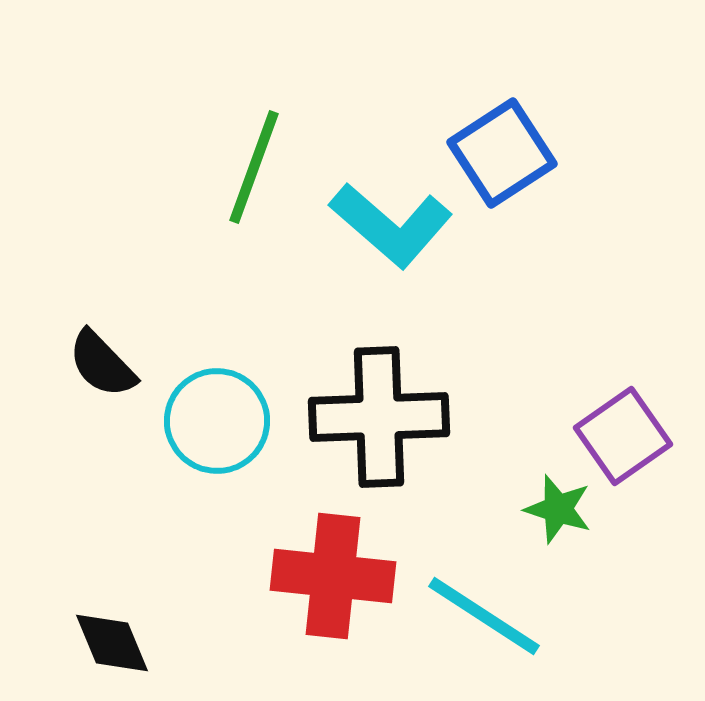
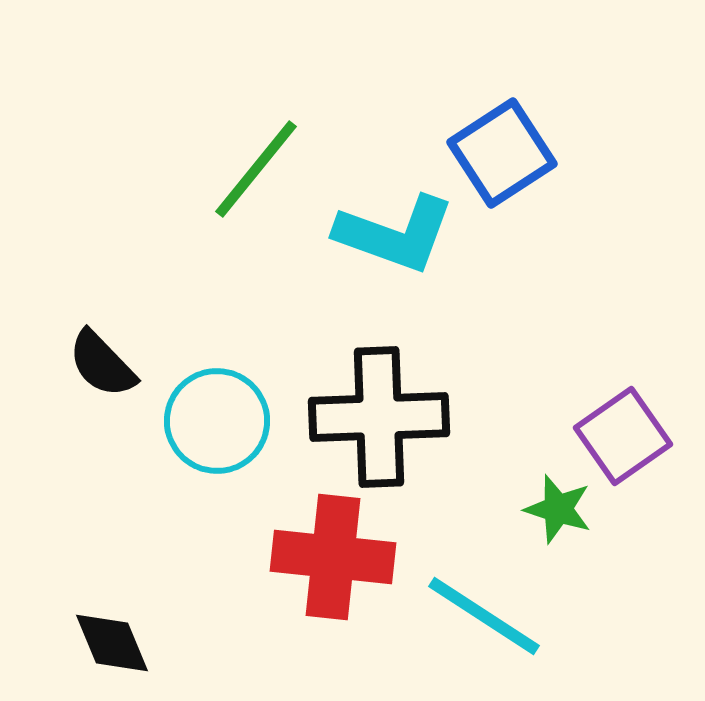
green line: moved 2 px right, 2 px down; rotated 19 degrees clockwise
cyan L-shape: moved 4 px right, 9 px down; rotated 21 degrees counterclockwise
red cross: moved 19 px up
